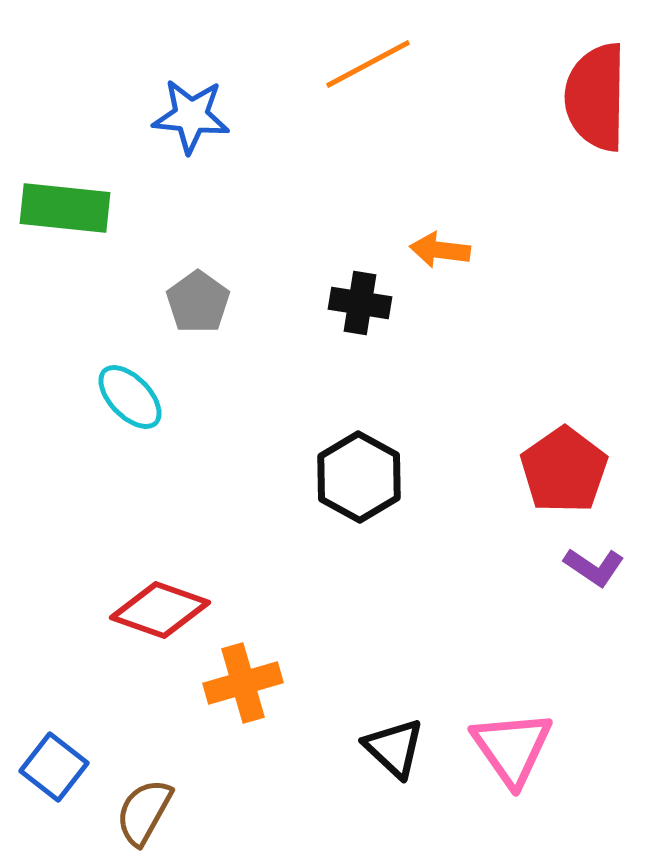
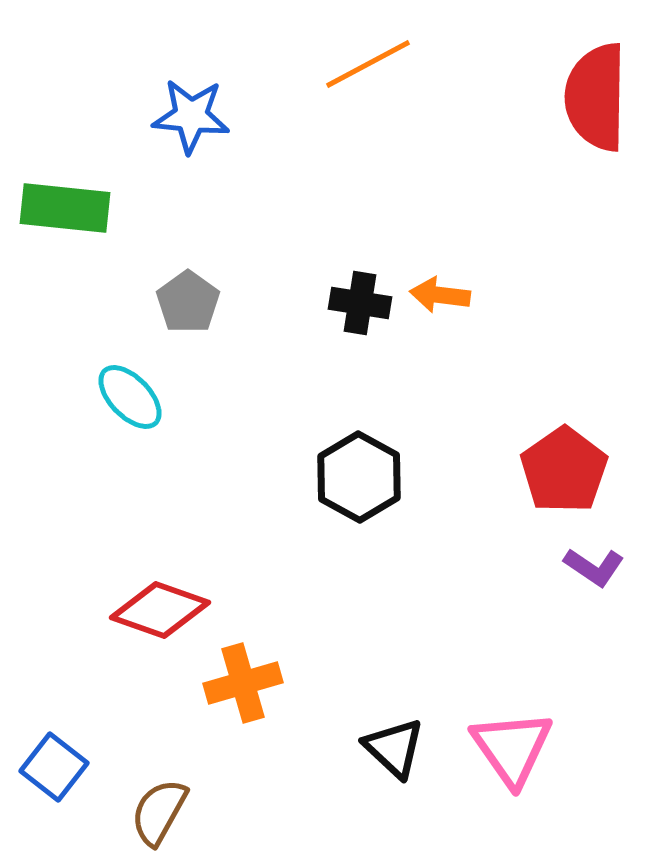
orange arrow: moved 45 px down
gray pentagon: moved 10 px left
brown semicircle: moved 15 px right
